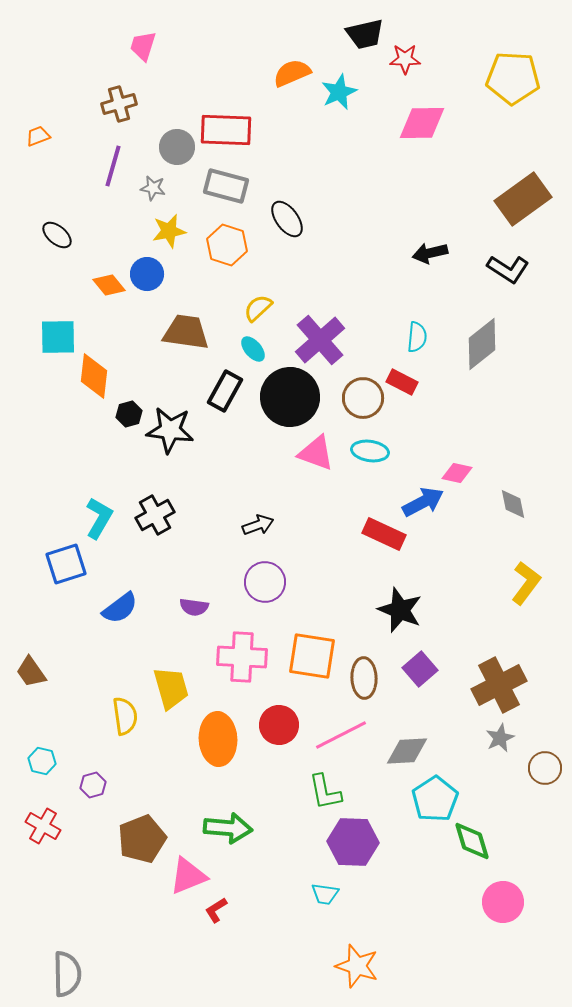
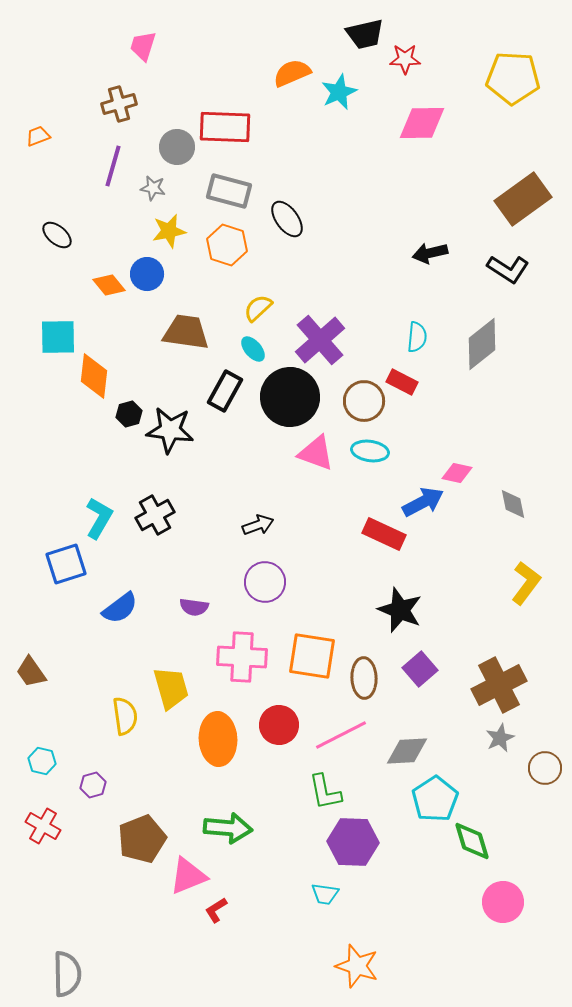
red rectangle at (226, 130): moved 1 px left, 3 px up
gray rectangle at (226, 186): moved 3 px right, 5 px down
brown circle at (363, 398): moved 1 px right, 3 px down
